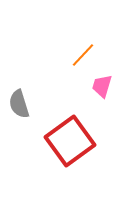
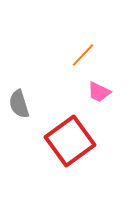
pink trapezoid: moved 3 px left, 6 px down; rotated 80 degrees counterclockwise
